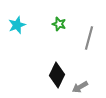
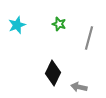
black diamond: moved 4 px left, 2 px up
gray arrow: moved 1 px left; rotated 42 degrees clockwise
